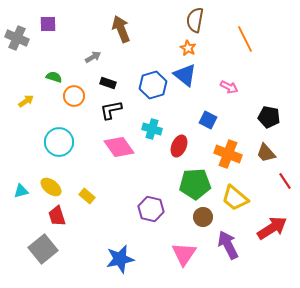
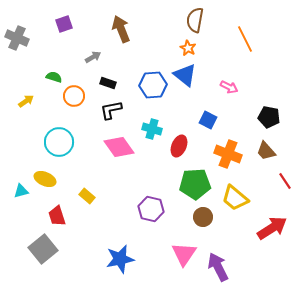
purple square: moved 16 px right; rotated 18 degrees counterclockwise
blue hexagon: rotated 12 degrees clockwise
brown trapezoid: moved 2 px up
yellow ellipse: moved 6 px left, 8 px up; rotated 15 degrees counterclockwise
purple arrow: moved 10 px left, 22 px down
